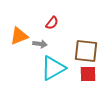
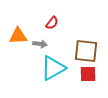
orange triangle: moved 1 px left; rotated 18 degrees clockwise
